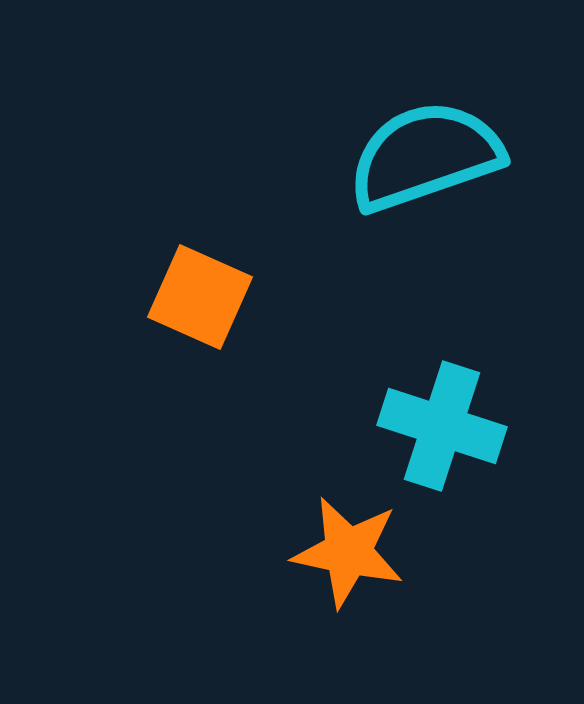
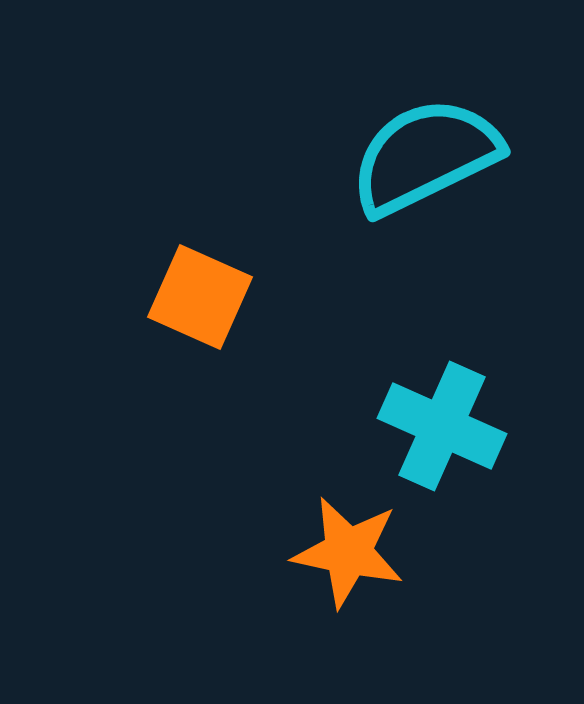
cyan semicircle: rotated 7 degrees counterclockwise
cyan cross: rotated 6 degrees clockwise
